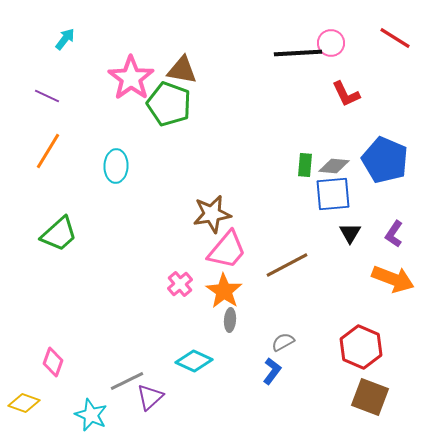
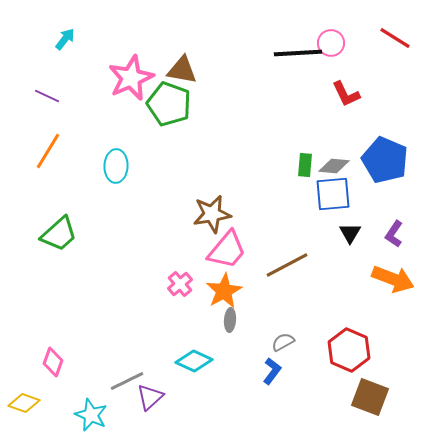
pink star: rotated 12 degrees clockwise
orange star: rotated 9 degrees clockwise
red hexagon: moved 12 px left, 3 px down
